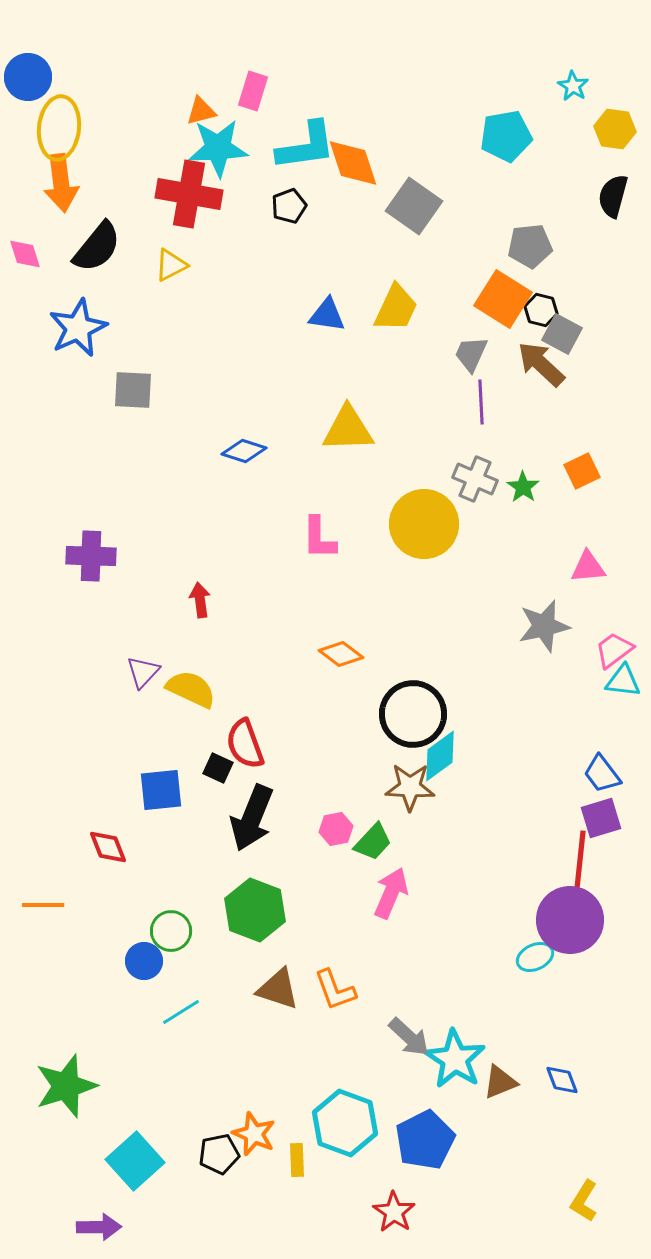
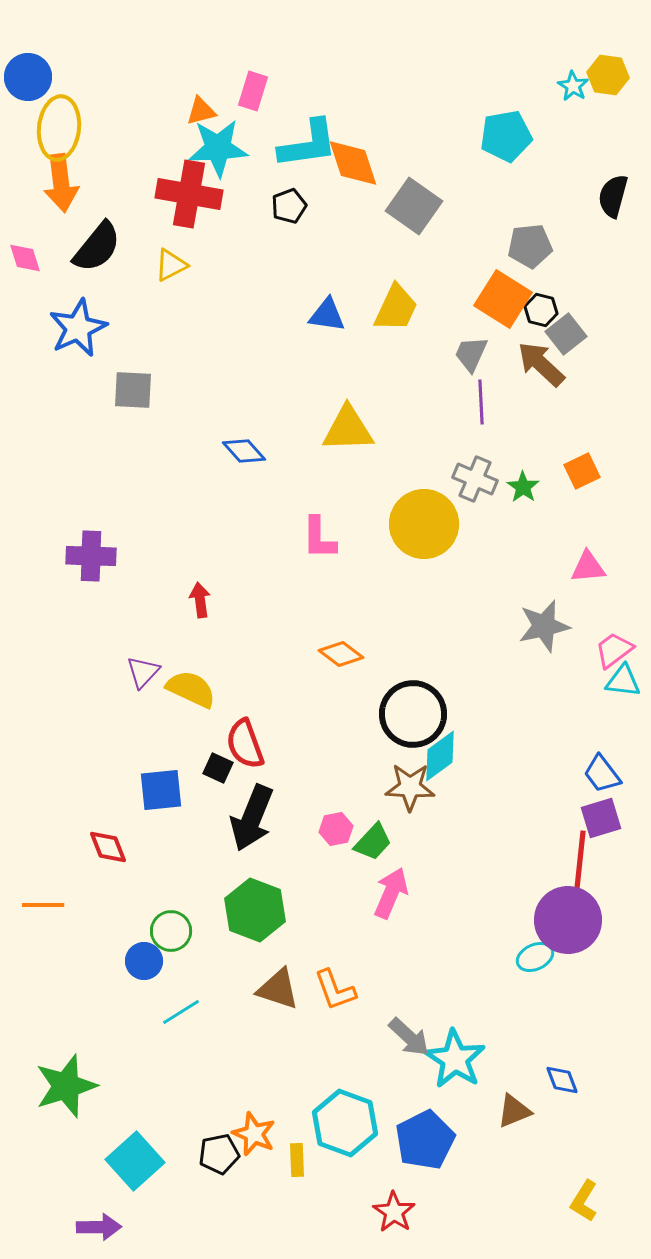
yellow hexagon at (615, 129): moved 7 px left, 54 px up
cyan L-shape at (306, 146): moved 2 px right, 2 px up
pink diamond at (25, 254): moved 4 px down
gray square at (562, 334): moved 4 px right; rotated 24 degrees clockwise
blue diamond at (244, 451): rotated 30 degrees clockwise
purple circle at (570, 920): moved 2 px left
brown triangle at (500, 1082): moved 14 px right, 29 px down
